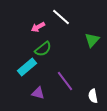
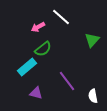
purple line: moved 2 px right
purple triangle: moved 2 px left
